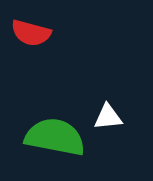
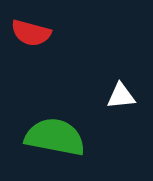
white triangle: moved 13 px right, 21 px up
